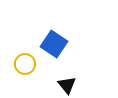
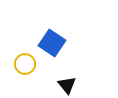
blue square: moved 2 px left, 1 px up
